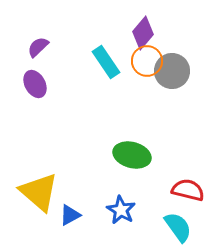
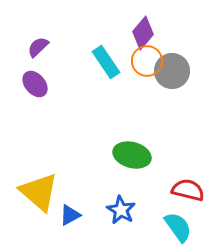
purple ellipse: rotated 12 degrees counterclockwise
